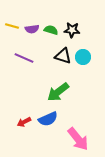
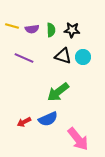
green semicircle: rotated 72 degrees clockwise
